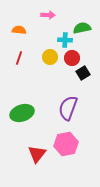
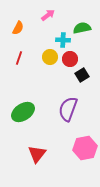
pink arrow: rotated 40 degrees counterclockwise
orange semicircle: moved 1 px left, 2 px up; rotated 112 degrees clockwise
cyan cross: moved 2 px left
red circle: moved 2 px left, 1 px down
black square: moved 1 px left, 2 px down
purple semicircle: moved 1 px down
green ellipse: moved 1 px right, 1 px up; rotated 15 degrees counterclockwise
pink hexagon: moved 19 px right, 4 px down
